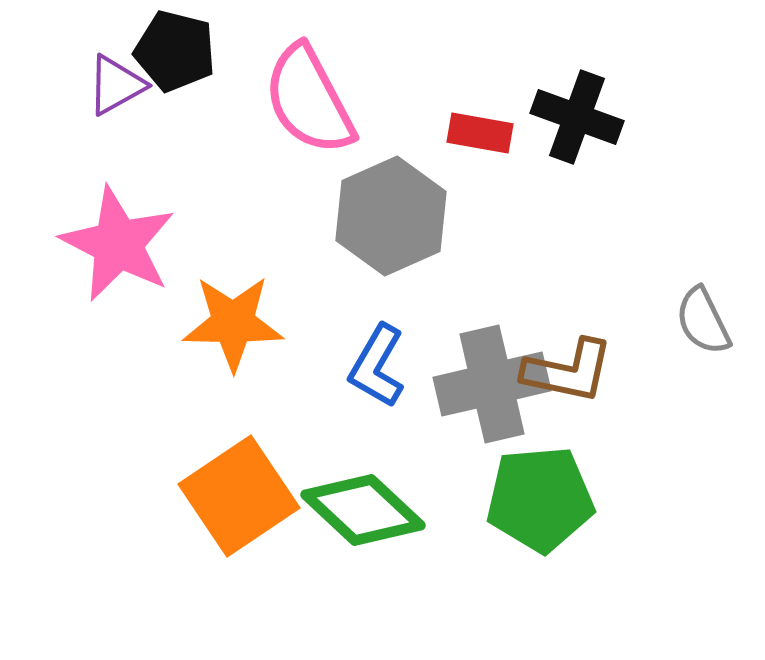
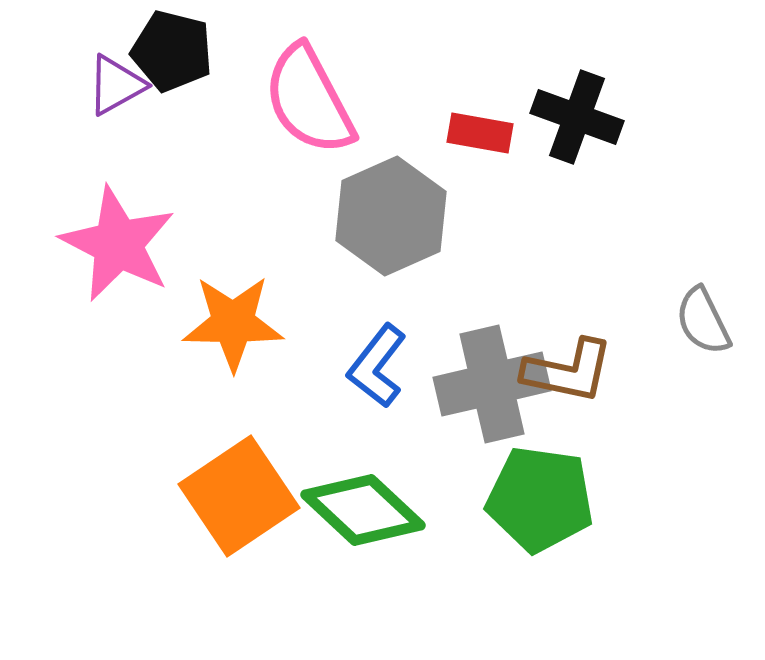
black pentagon: moved 3 px left
blue L-shape: rotated 8 degrees clockwise
green pentagon: rotated 13 degrees clockwise
